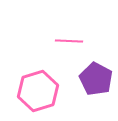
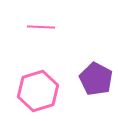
pink line: moved 28 px left, 14 px up
